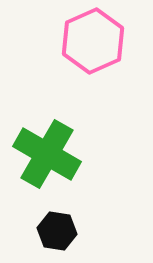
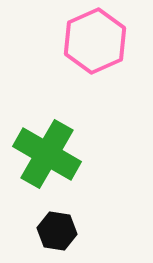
pink hexagon: moved 2 px right
